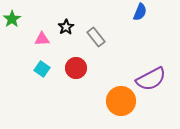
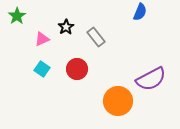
green star: moved 5 px right, 3 px up
pink triangle: rotated 21 degrees counterclockwise
red circle: moved 1 px right, 1 px down
orange circle: moved 3 px left
